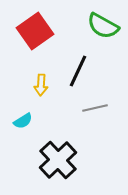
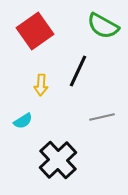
gray line: moved 7 px right, 9 px down
